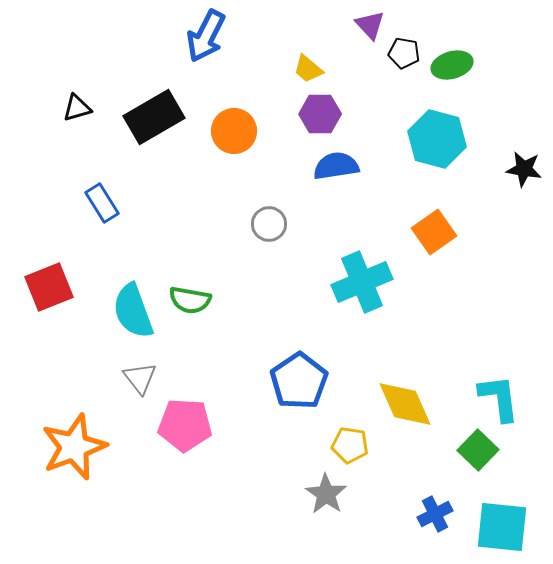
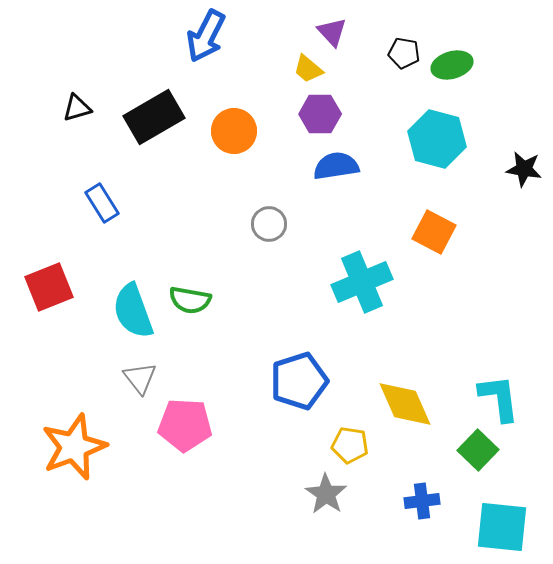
purple triangle: moved 38 px left, 7 px down
orange square: rotated 27 degrees counterclockwise
blue pentagon: rotated 16 degrees clockwise
blue cross: moved 13 px left, 13 px up; rotated 20 degrees clockwise
